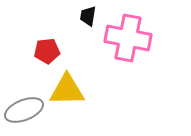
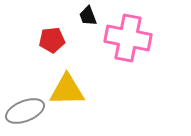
black trapezoid: rotated 30 degrees counterclockwise
red pentagon: moved 5 px right, 11 px up
gray ellipse: moved 1 px right, 1 px down
